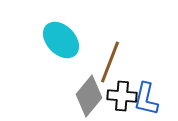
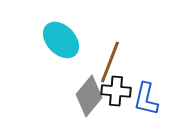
black cross: moved 6 px left, 5 px up
